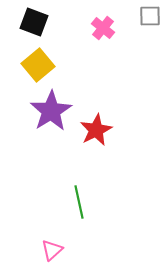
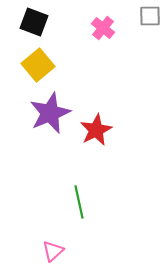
purple star: moved 1 px left, 2 px down; rotated 9 degrees clockwise
pink triangle: moved 1 px right, 1 px down
